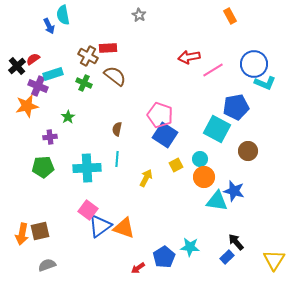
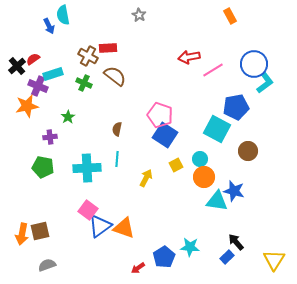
cyan L-shape at (265, 83): rotated 60 degrees counterclockwise
green pentagon at (43, 167): rotated 15 degrees clockwise
